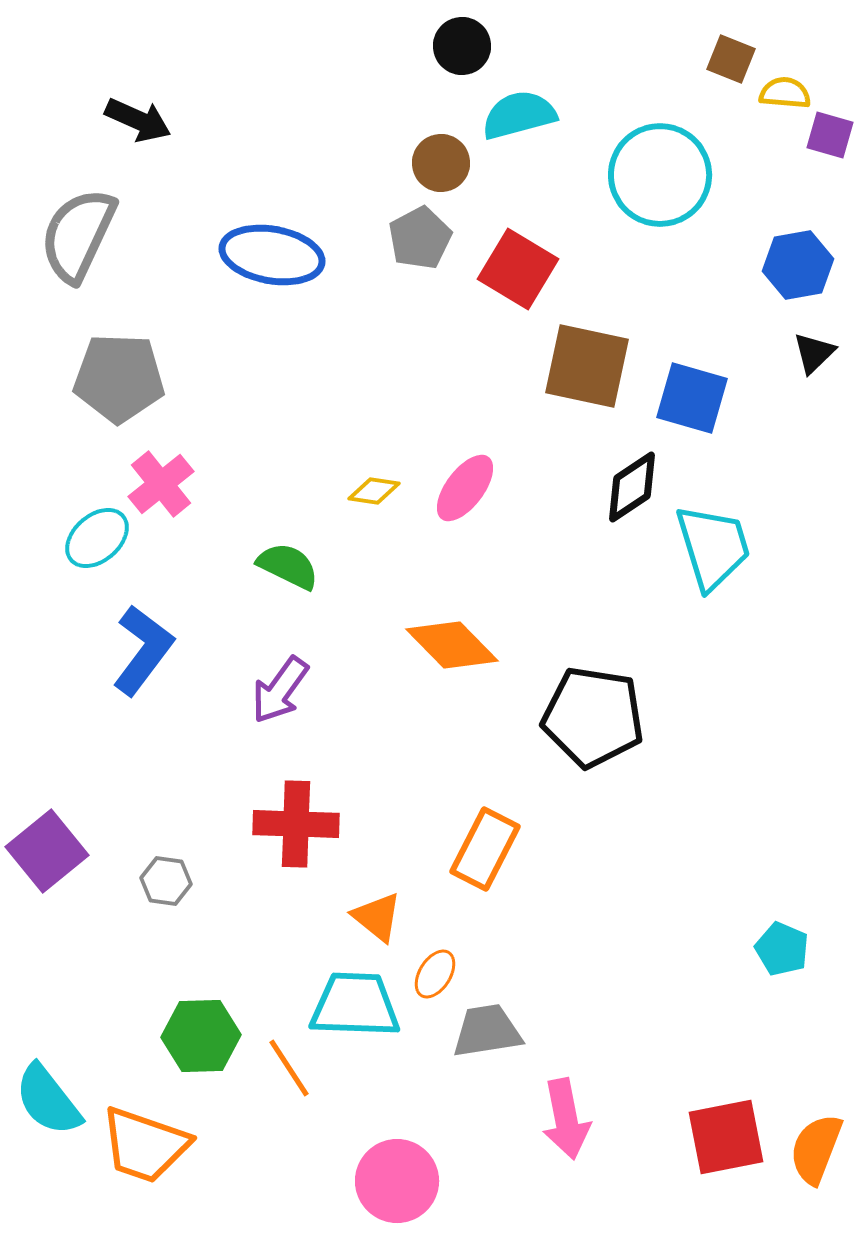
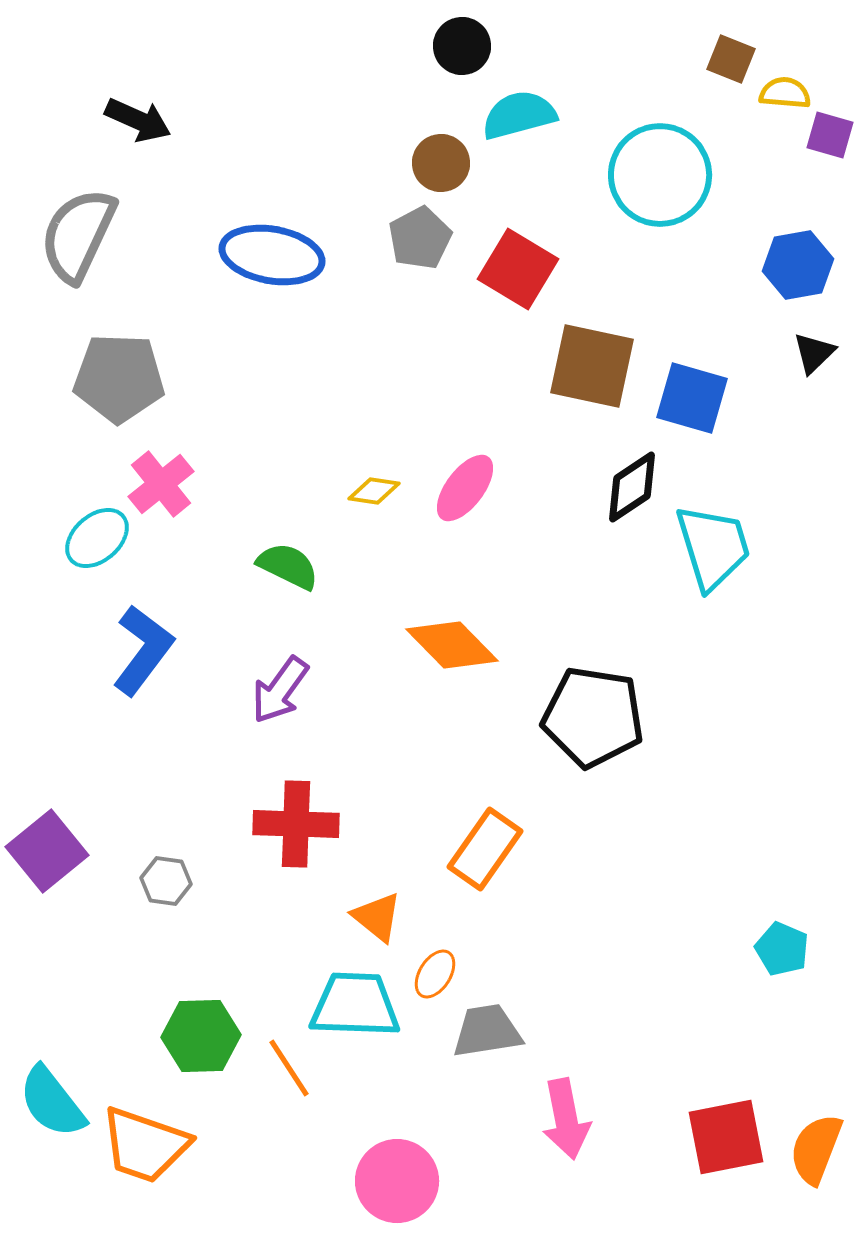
brown square at (587, 366): moved 5 px right
orange rectangle at (485, 849): rotated 8 degrees clockwise
cyan semicircle at (48, 1100): moved 4 px right, 2 px down
